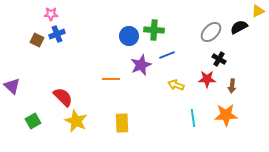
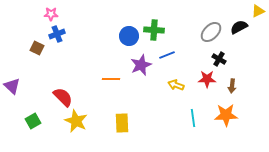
brown square: moved 8 px down
